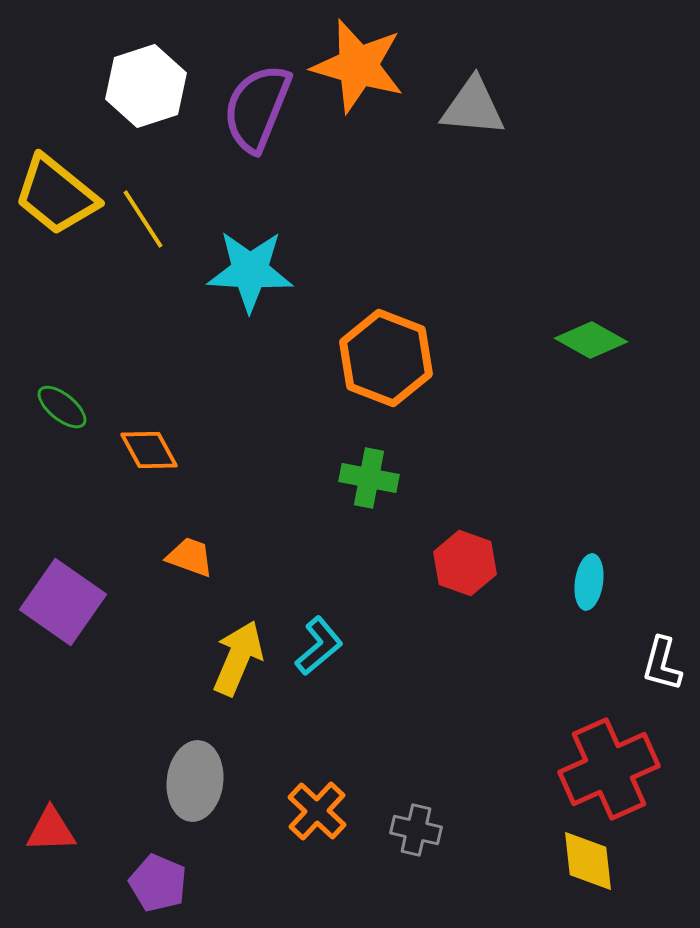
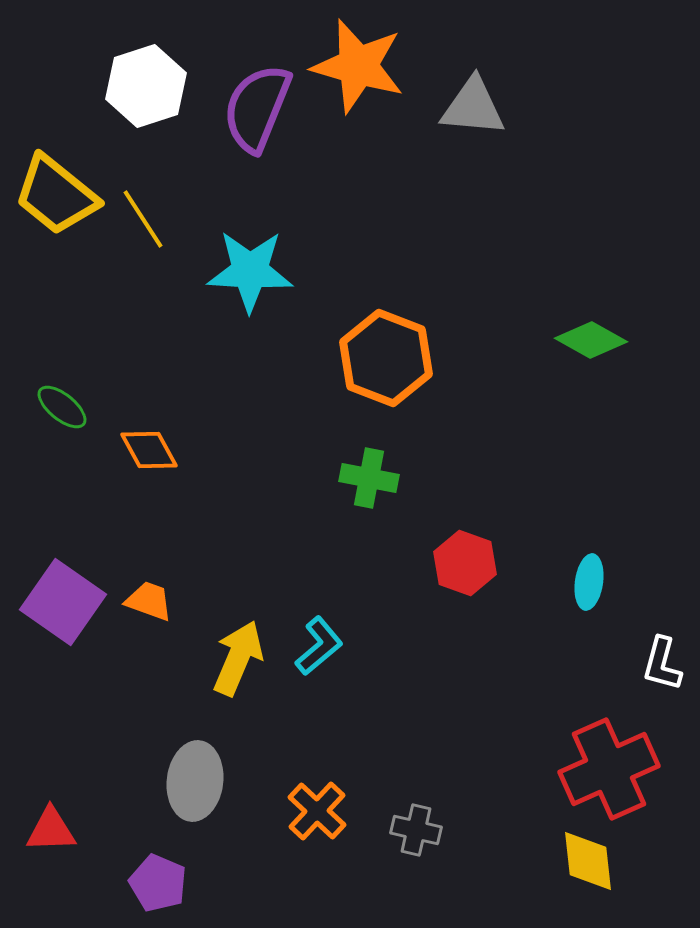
orange trapezoid: moved 41 px left, 44 px down
